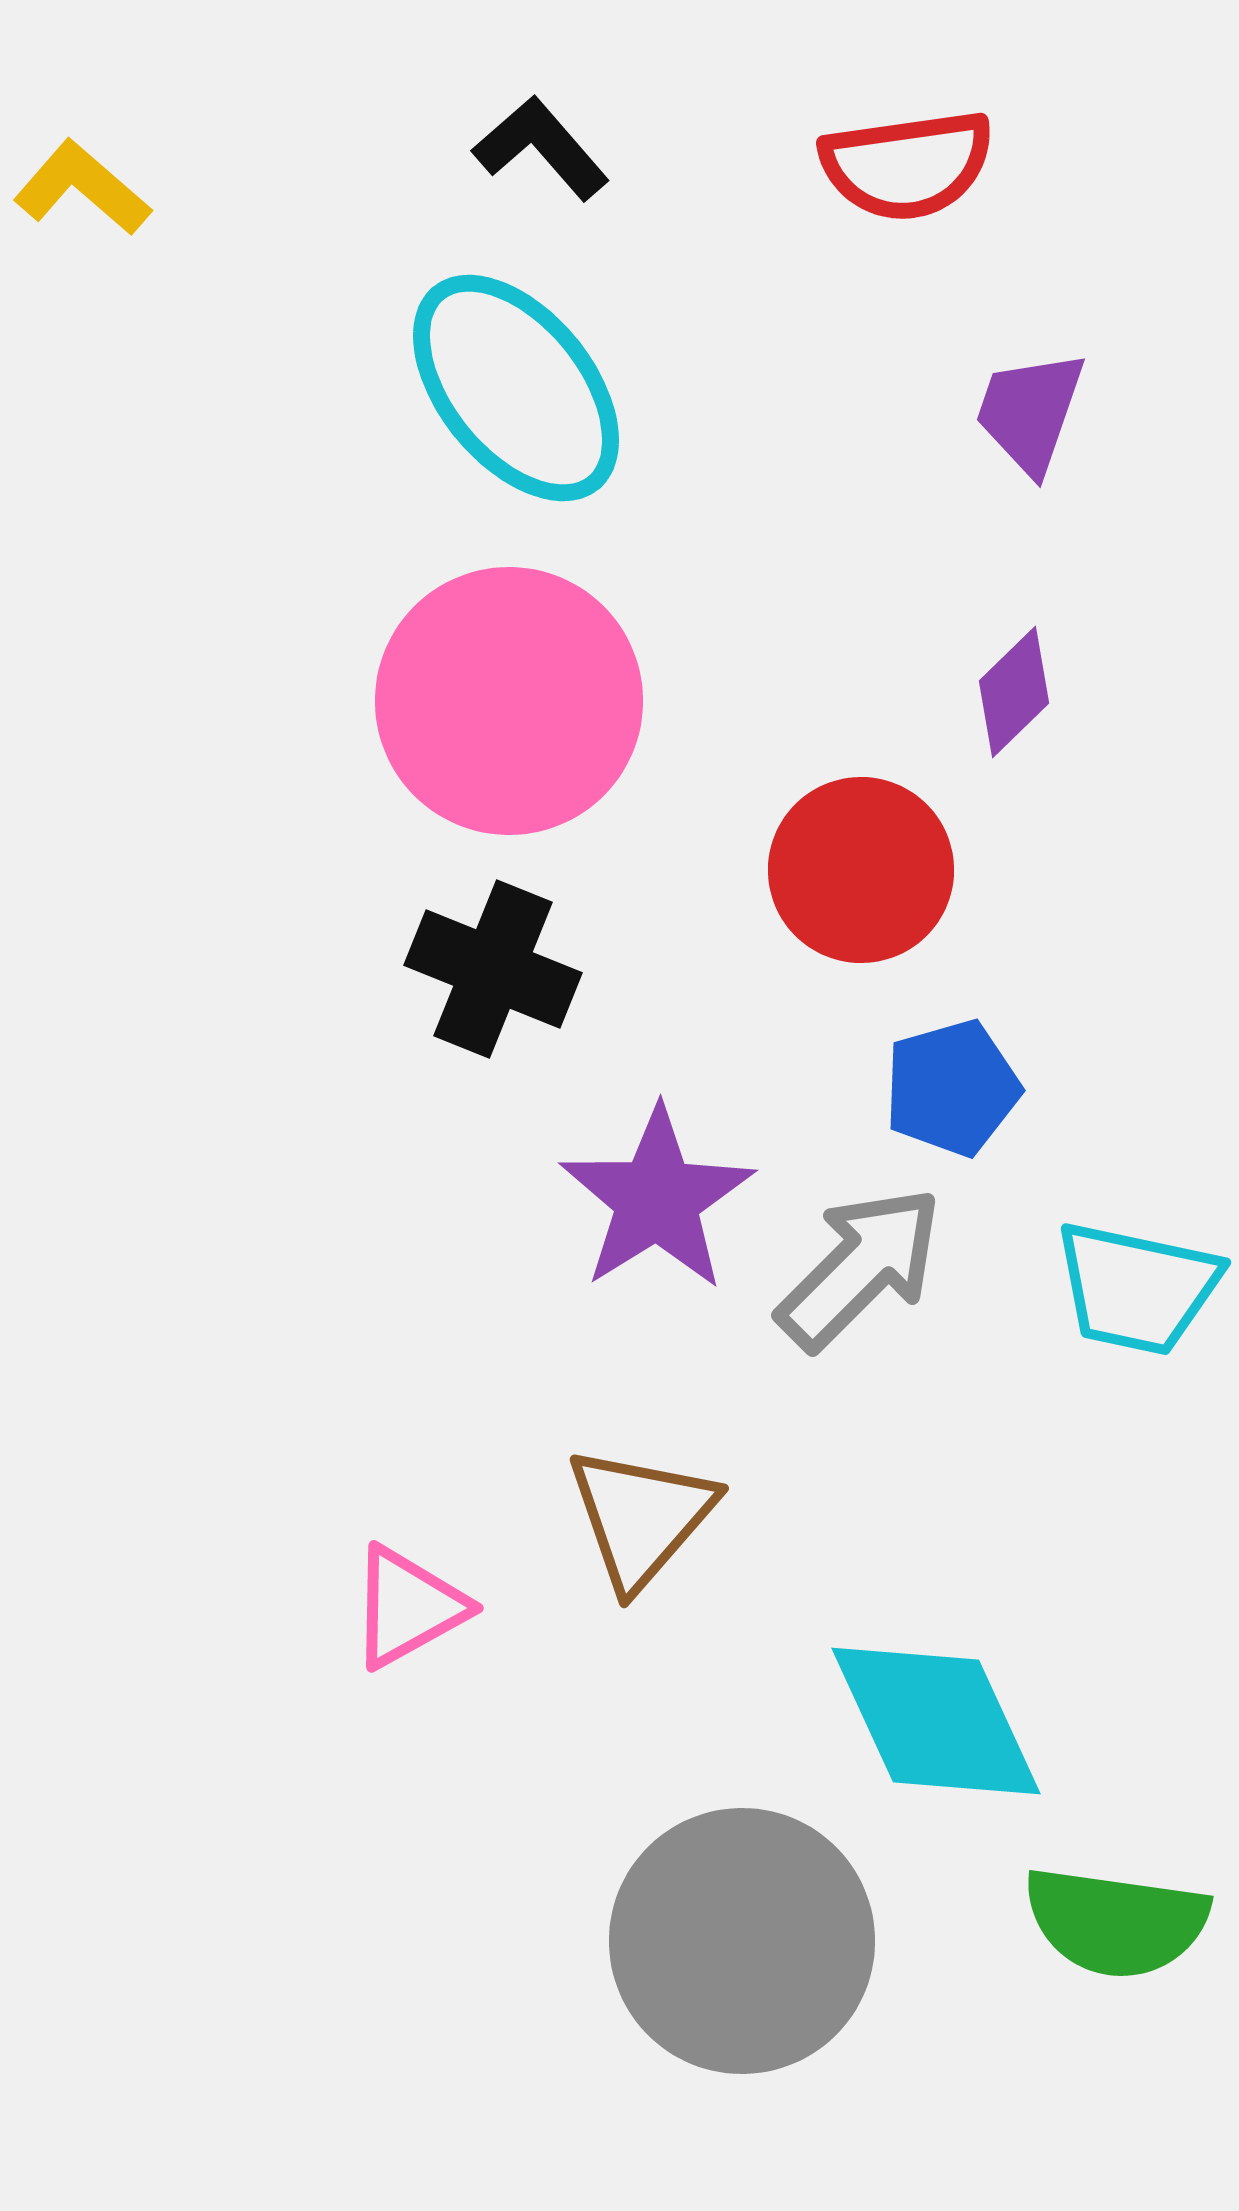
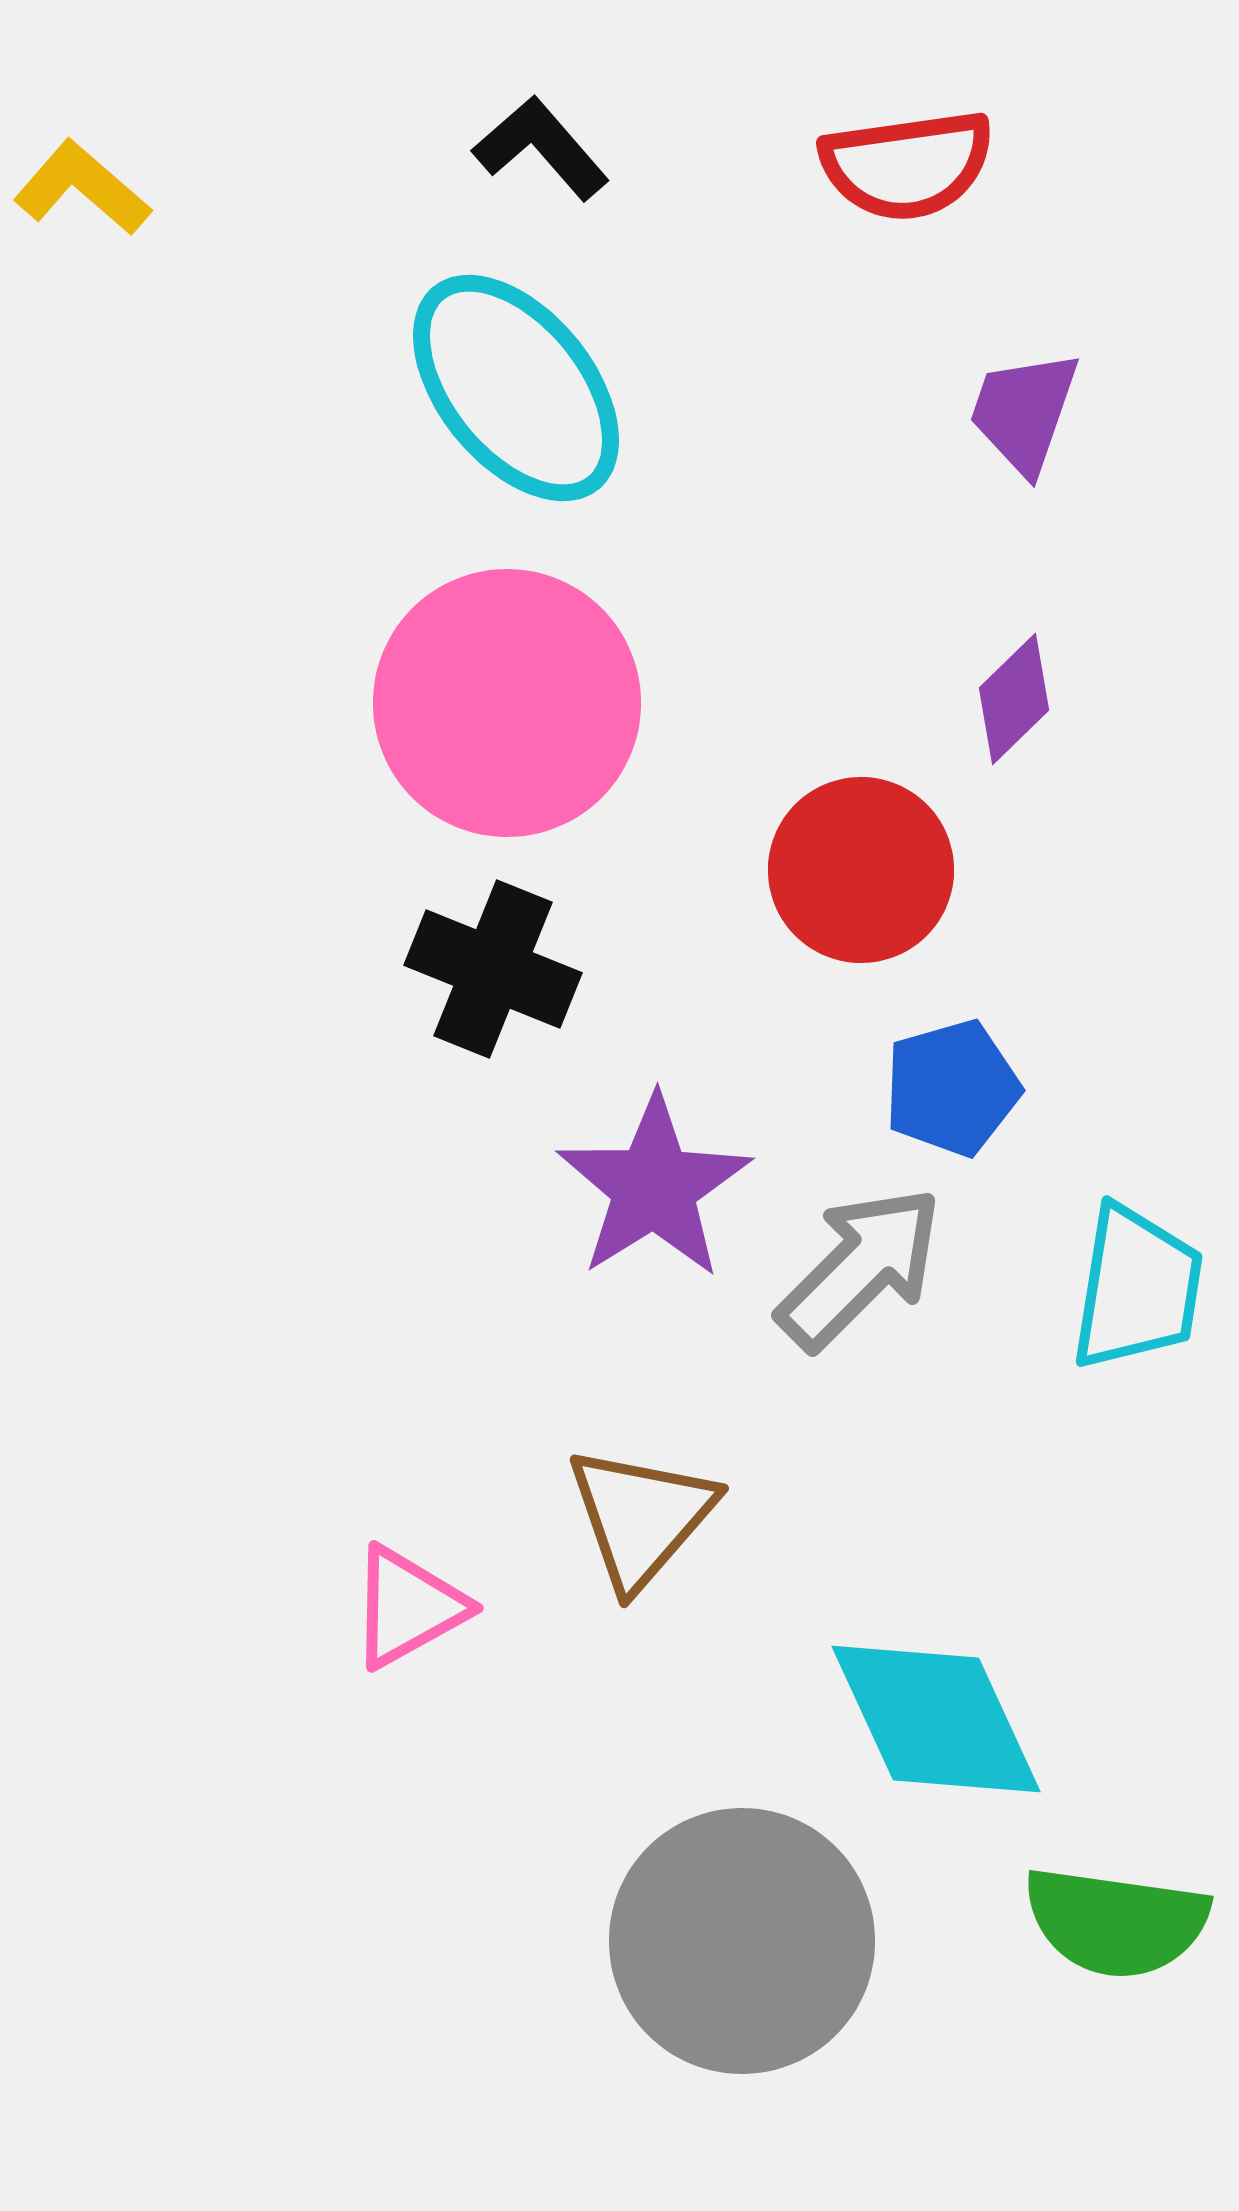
purple trapezoid: moved 6 px left
purple diamond: moved 7 px down
pink circle: moved 2 px left, 2 px down
purple star: moved 3 px left, 12 px up
cyan trapezoid: rotated 93 degrees counterclockwise
cyan diamond: moved 2 px up
